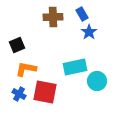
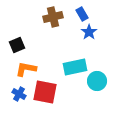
brown cross: rotated 12 degrees counterclockwise
